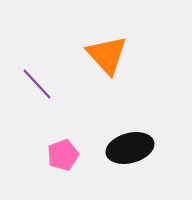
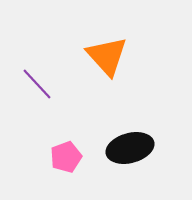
orange triangle: moved 1 px down
pink pentagon: moved 3 px right, 2 px down
